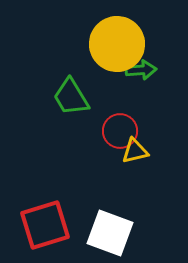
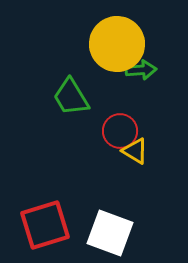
yellow triangle: rotated 44 degrees clockwise
